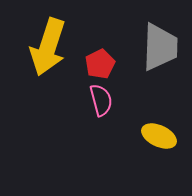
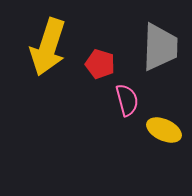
red pentagon: rotated 28 degrees counterclockwise
pink semicircle: moved 26 px right
yellow ellipse: moved 5 px right, 6 px up
